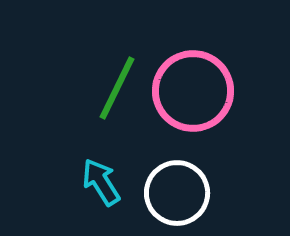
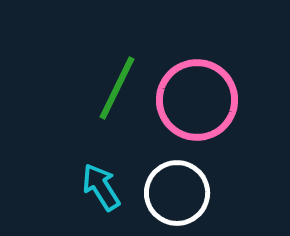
pink circle: moved 4 px right, 9 px down
cyan arrow: moved 5 px down
